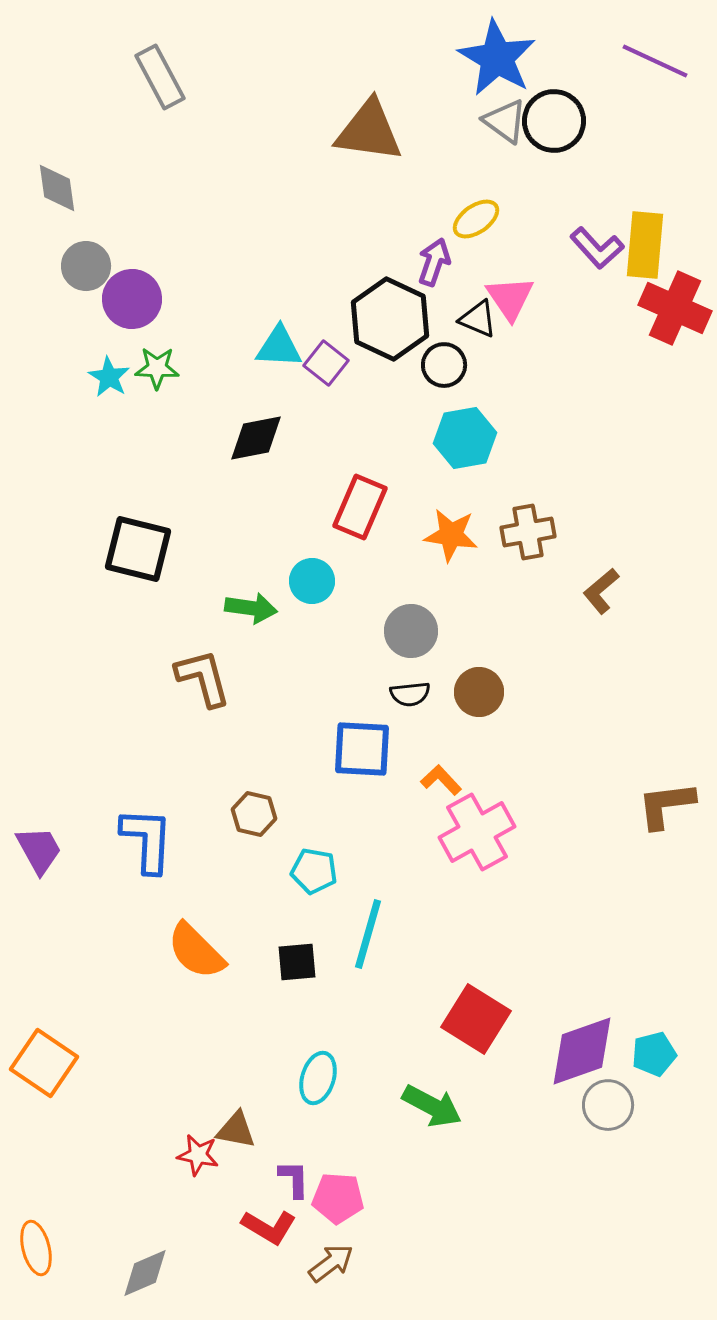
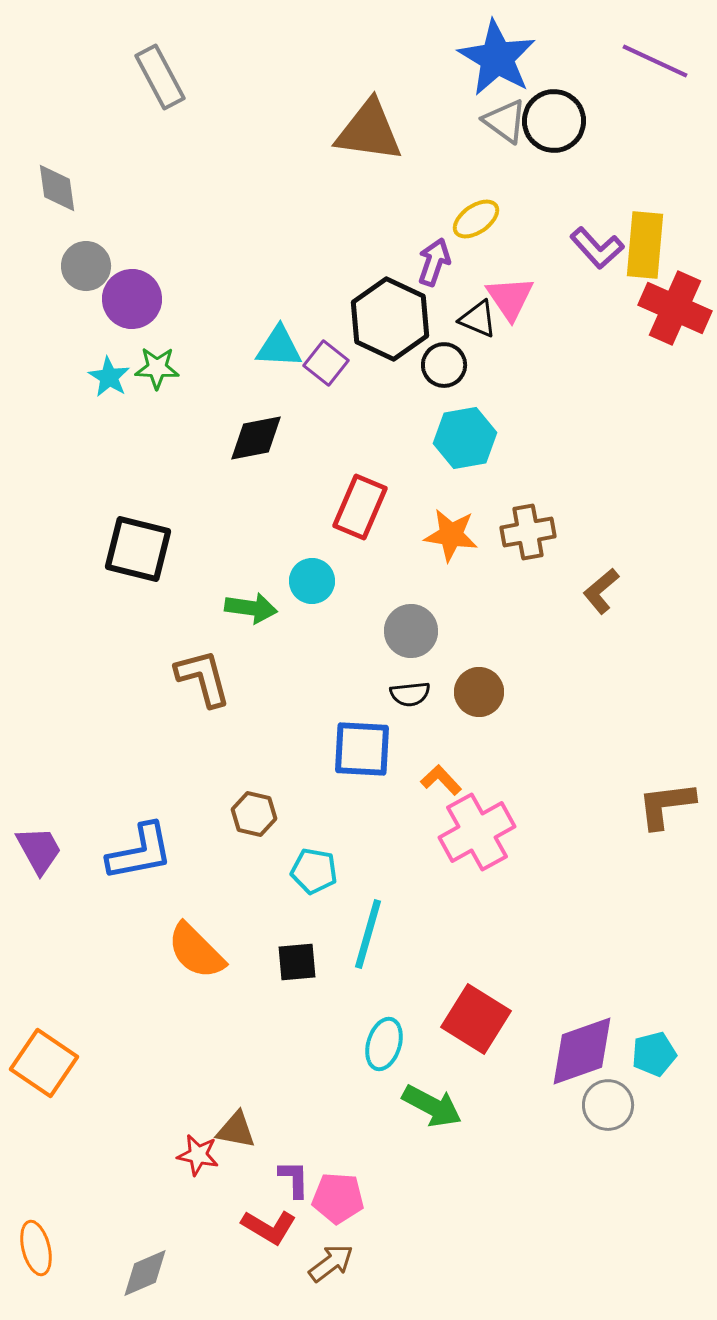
blue L-shape at (147, 840): moved 7 px left, 12 px down; rotated 76 degrees clockwise
cyan ellipse at (318, 1078): moved 66 px right, 34 px up
